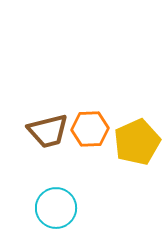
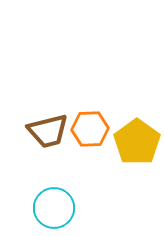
yellow pentagon: rotated 12 degrees counterclockwise
cyan circle: moved 2 px left
